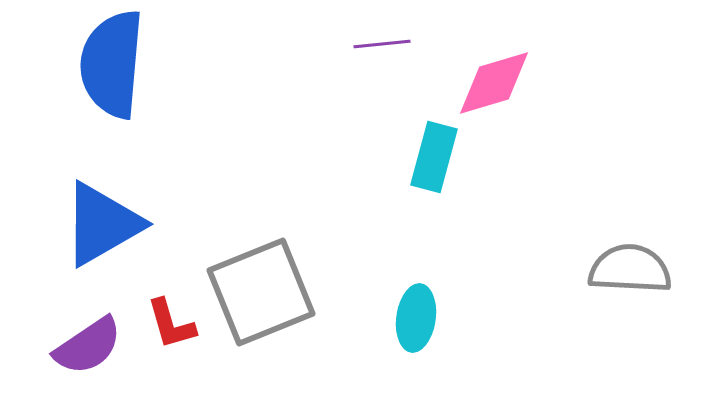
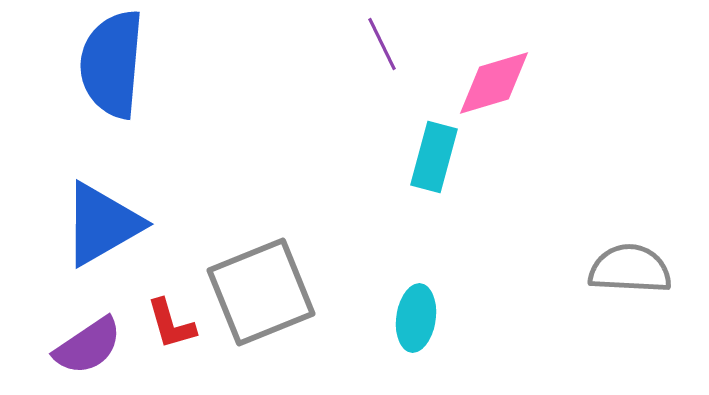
purple line: rotated 70 degrees clockwise
